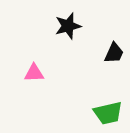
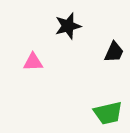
black trapezoid: moved 1 px up
pink triangle: moved 1 px left, 11 px up
